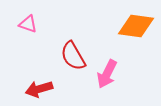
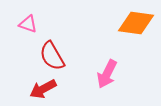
orange diamond: moved 3 px up
red semicircle: moved 21 px left
red arrow: moved 4 px right; rotated 12 degrees counterclockwise
